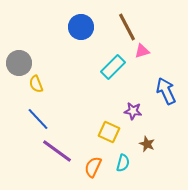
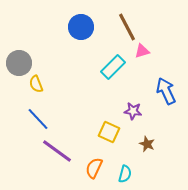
cyan semicircle: moved 2 px right, 11 px down
orange semicircle: moved 1 px right, 1 px down
